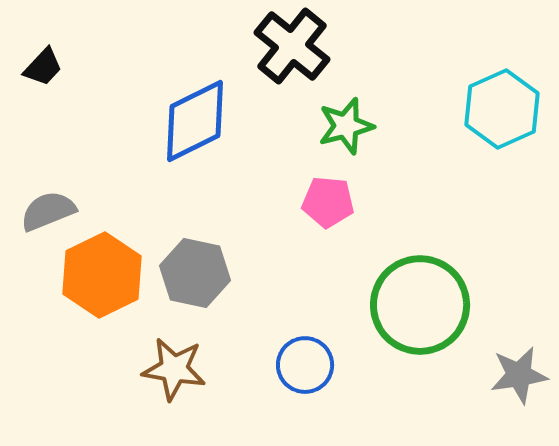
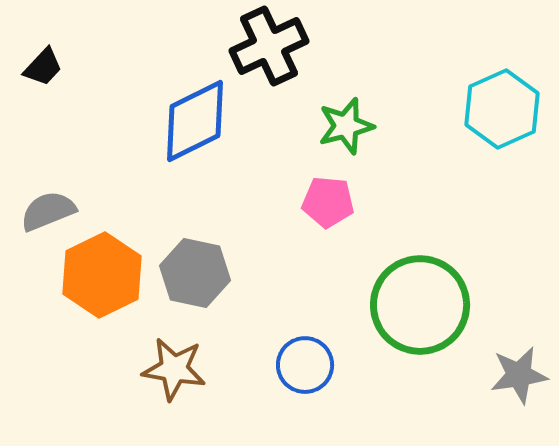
black cross: moved 23 px left; rotated 26 degrees clockwise
